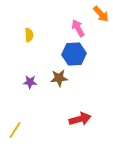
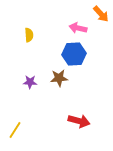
pink arrow: rotated 48 degrees counterclockwise
red arrow: moved 1 px left, 2 px down; rotated 30 degrees clockwise
